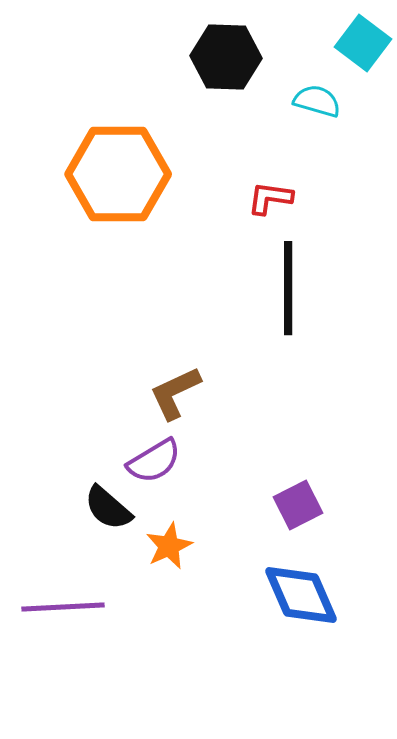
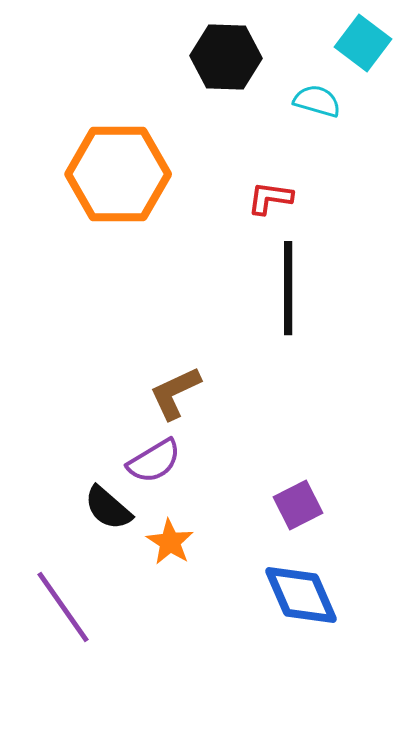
orange star: moved 1 px right, 4 px up; rotated 15 degrees counterclockwise
purple line: rotated 58 degrees clockwise
